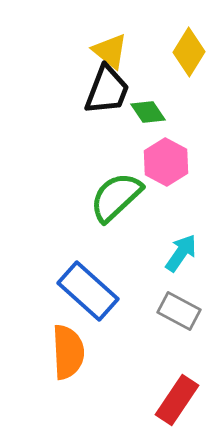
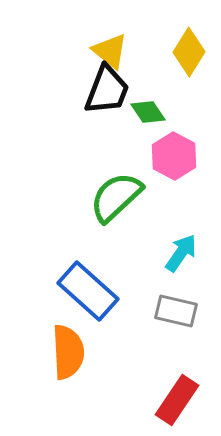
pink hexagon: moved 8 px right, 6 px up
gray rectangle: moved 3 px left; rotated 15 degrees counterclockwise
